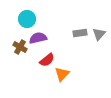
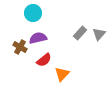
cyan circle: moved 6 px right, 6 px up
gray rectangle: rotated 40 degrees counterclockwise
red semicircle: moved 3 px left
